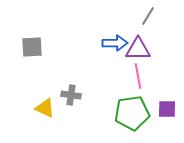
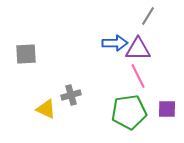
gray square: moved 6 px left, 7 px down
pink line: rotated 15 degrees counterclockwise
gray cross: rotated 24 degrees counterclockwise
yellow triangle: moved 1 px right, 1 px down
green pentagon: moved 3 px left, 1 px up
